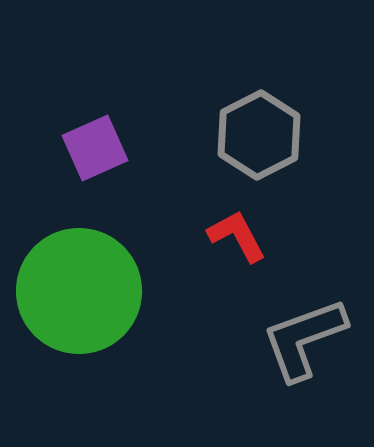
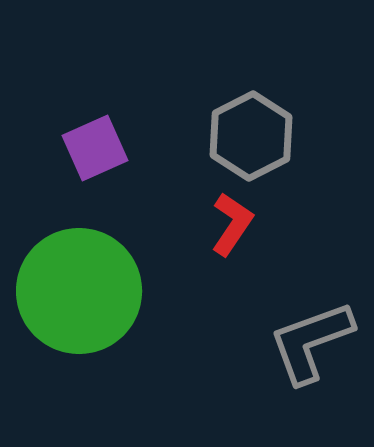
gray hexagon: moved 8 px left, 1 px down
red L-shape: moved 5 px left, 12 px up; rotated 62 degrees clockwise
gray L-shape: moved 7 px right, 3 px down
